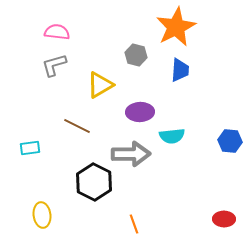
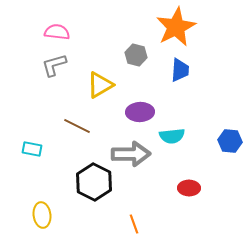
cyan rectangle: moved 2 px right, 1 px down; rotated 18 degrees clockwise
red ellipse: moved 35 px left, 31 px up
